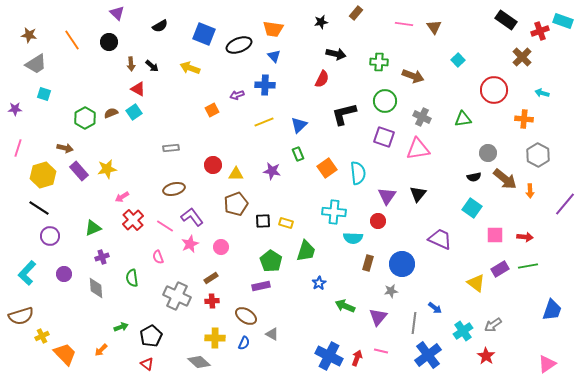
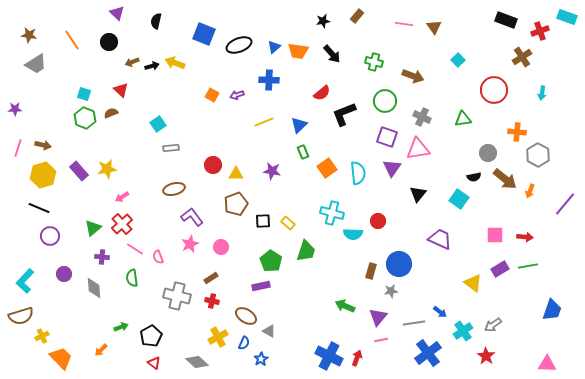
brown rectangle at (356, 13): moved 1 px right, 3 px down
black rectangle at (506, 20): rotated 15 degrees counterclockwise
cyan rectangle at (563, 21): moved 4 px right, 4 px up
black star at (321, 22): moved 2 px right, 1 px up
black semicircle at (160, 26): moved 4 px left, 5 px up; rotated 133 degrees clockwise
orange trapezoid at (273, 29): moved 25 px right, 22 px down
black arrow at (336, 54): moved 4 px left; rotated 36 degrees clockwise
blue triangle at (274, 56): moved 9 px up; rotated 32 degrees clockwise
brown cross at (522, 57): rotated 12 degrees clockwise
green cross at (379, 62): moved 5 px left; rotated 12 degrees clockwise
brown arrow at (131, 64): moved 1 px right, 2 px up; rotated 72 degrees clockwise
black arrow at (152, 66): rotated 56 degrees counterclockwise
yellow arrow at (190, 68): moved 15 px left, 5 px up
red semicircle at (322, 79): moved 14 px down; rotated 24 degrees clockwise
blue cross at (265, 85): moved 4 px right, 5 px up
red triangle at (138, 89): moved 17 px left, 1 px down; rotated 14 degrees clockwise
cyan arrow at (542, 93): rotated 96 degrees counterclockwise
cyan square at (44, 94): moved 40 px right
orange square at (212, 110): moved 15 px up; rotated 32 degrees counterclockwise
cyan square at (134, 112): moved 24 px right, 12 px down
black L-shape at (344, 114): rotated 8 degrees counterclockwise
green hexagon at (85, 118): rotated 10 degrees counterclockwise
orange cross at (524, 119): moved 7 px left, 13 px down
purple square at (384, 137): moved 3 px right
brown arrow at (65, 148): moved 22 px left, 3 px up
green rectangle at (298, 154): moved 5 px right, 2 px up
orange arrow at (530, 191): rotated 24 degrees clockwise
purple triangle at (387, 196): moved 5 px right, 28 px up
black line at (39, 208): rotated 10 degrees counterclockwise
cyan square at (472, 208): moved 13 px left, 9 px up
cyan cross at (334, 212): moved 2 px left, 1 px down; rotated 10 degrees clockwise
red cross at (133, 220): moved 11 px left, 4 px down
yellow rectangle at (286, 223): moved 2 px right; rotated 24 degrees clockwise
pink line at (165, 226): moved 30 px left, 23 px down
green triangle at (93, 228): rotated 18 degrees counterclockwise
cyan semicircle at (353, 238): moved 4 px up
purple cross at (102, 257): rotated 24 degrees clockwise
brown rectangle at (368, 263): moved 3 px right, 8 px down
blue circle at (402, 264): moved 3 px left
cyan L-shape at (27, 273): moved 2 px left, 8 px down
blue star at (319, 283): moved 58 px left, 76 px down
yellow triangle at (476, 283): moved 3 px left
gray diamond at (96, 288): moved 2 px left
gray cross at (177, 296): rotated 12 degrees counterclockwise
red cross at (212, 301): rotated 16 degrees clockwise
blue arrow at (435, 308): moved 5 px right, 4 px down
gray line at (414, 323): rotated 75 degrees clockwise
gray triangle at (272, 334): moved 3 px left, 3 px up
yellow cross at (215, 338): moved 3 px right, 1 px up; rotated 30 degrees counterclockwise
pink line at (381, 351): moved 11 px up; rotated 24 degrees counterclockwise
orange trapezoid at (65, 354): moved 4 px left, 4 px down
blue cross at (428, 355): moved 2 px up
gray diamond at (199, 362): moved 2 px left
red triangle at (147, 364): moved 7 px right, 1 px up
pink triangle at (547, 364): rotated 36 degrees clockwise
